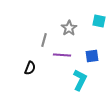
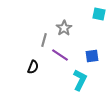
cyan square: moved 7 px up
gray star: moved 5 px left
purple line: moved 2 px left; rotated 30 degrees clockwise
black semicircle: moved 3 px right, 1 px up
